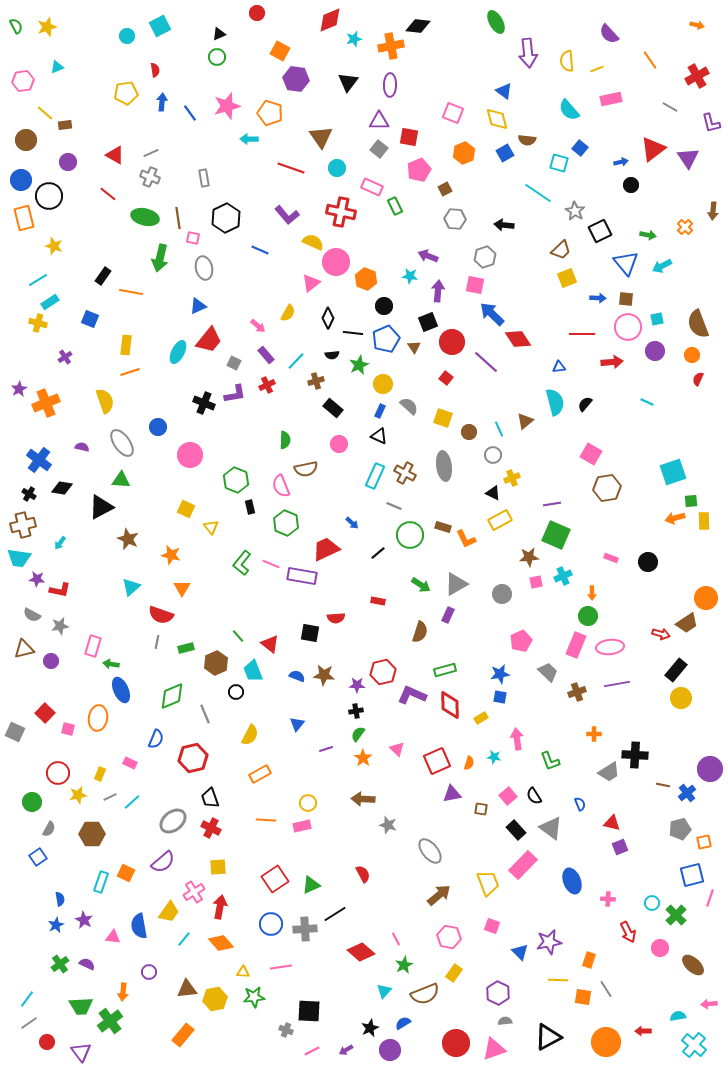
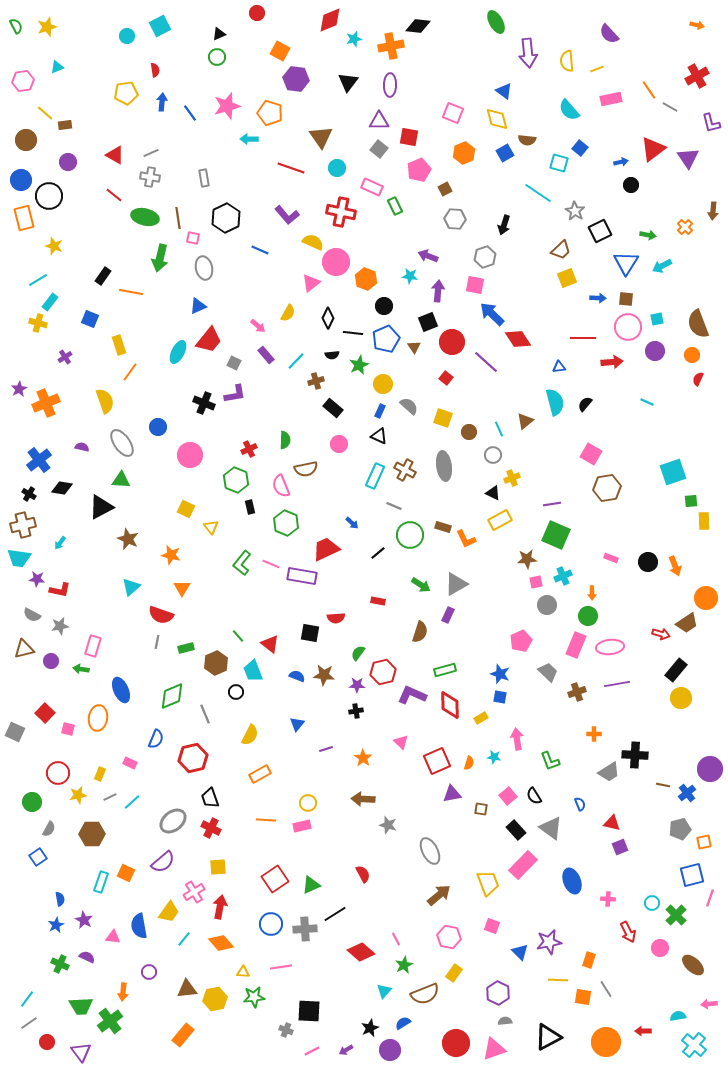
orange line at (650, 60): moved 1 px left, 30 px down
gray cross at (150, 177): rotated 12 degrees counterclockwise
red line at (108, 194): moved 6 px right, 1 px down
black arrow at (504, 225): rotated 78 degrees counterclockwise
blue triangle at (626, 263): rotated 12 degrees clockwise
cyan rectangle at (50, 302): rotated 18 degrees counterclockwise
red line at (582, 334): moved 1 px right, 4 px down
yellow rectangle at (126, 345): moved 7 px left; rotated 24 degrees counterclockwise
orange line at (130, 372): rotated 36 degrees counterclockwise
red cross at (267, 385): moved 18 px left, 64 px down
blue cross at (39, 460): rotated 15 degrees clockwise
brown cross at (405, 473): moved 3 px up
orange arrow at (675, 518): moved 48 px down; rotated 96 degrees counterclockwise
brown star at (529, 557): moved 2 px left, 2 px down
gray circle at (502, 594): moved 45 px right, 11 px down
green arrow at (111, 664): moved 30 px left, 5 px down
blue star at (500, 674): rotated 30 degrees clockwise
green semicircle at (358, 734): moved 81 px up
pink triangle at (397, 749): moved 4 px right, 7 px up
gray ellipse at (430, 851): rotated 12 degrees clockwise
green cross at (60, 964): rotated 30 degrees counterclockwise
purple semicircle at (87, 964): moved 7 px up
